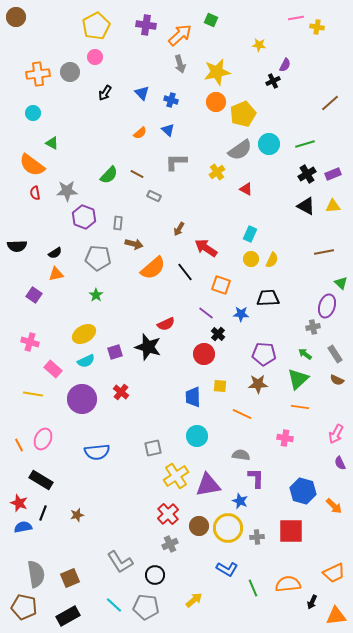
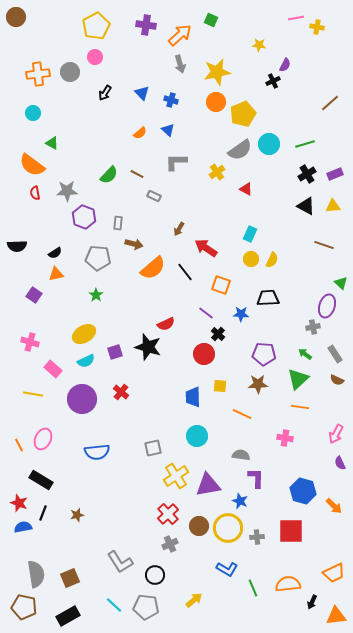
purple rectangle at (333, 174): moved 2 px right
brown line at (324, 252): moved 7 px up; rotated 30 degrees clockwise
